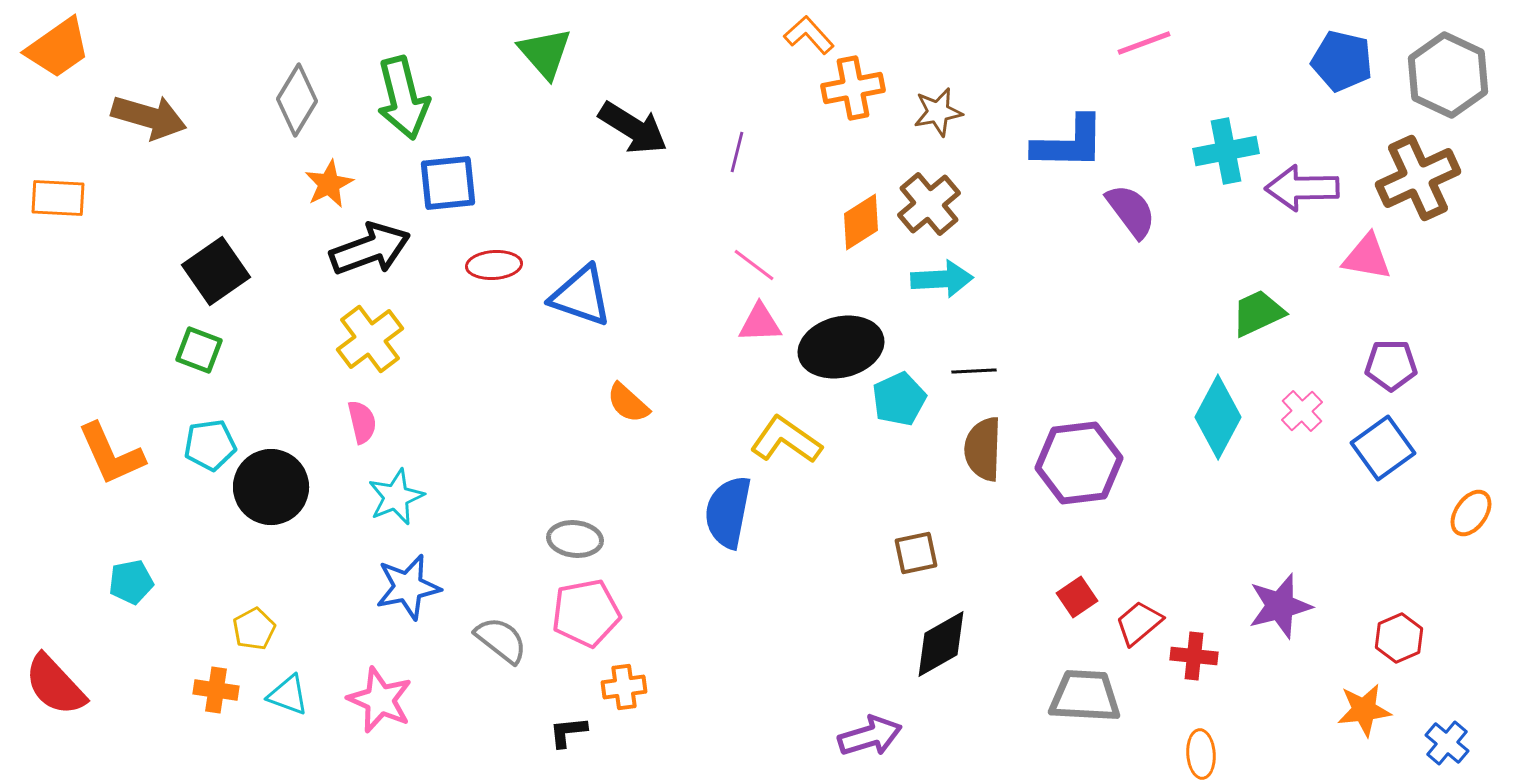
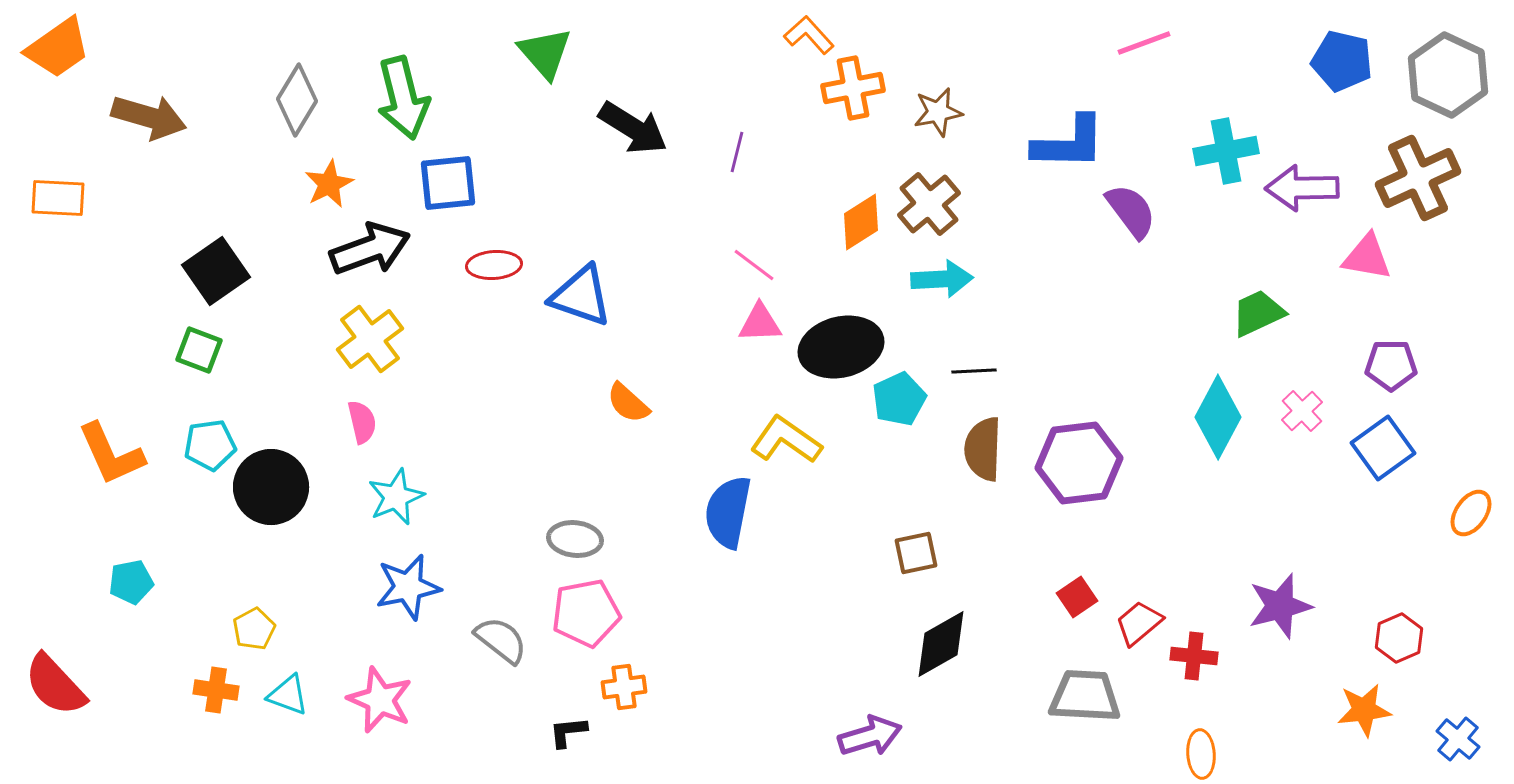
blue cross at (1447, 743): moved 11 px right, 4 px up
